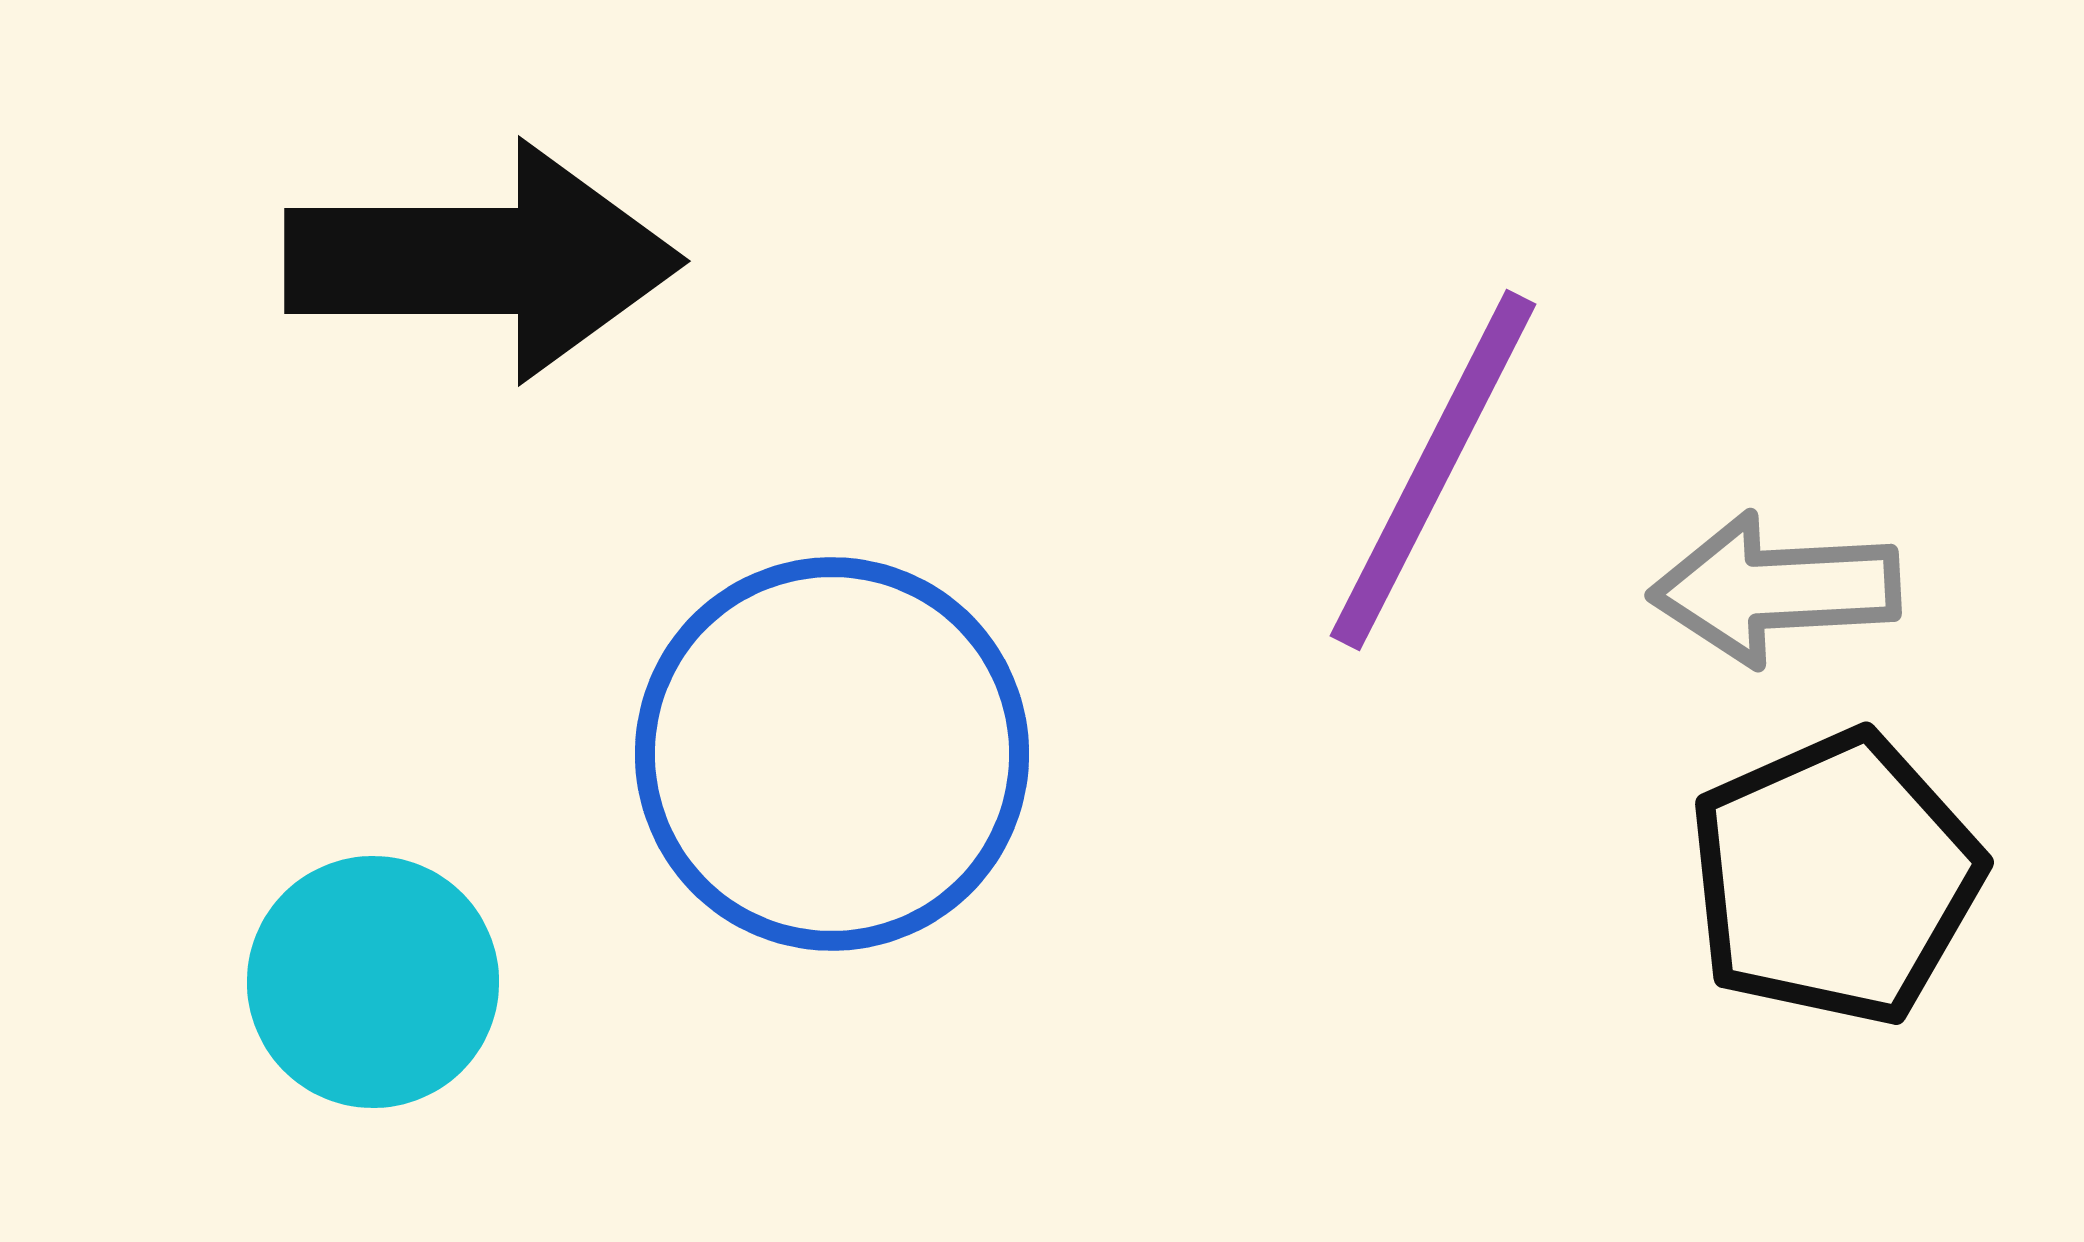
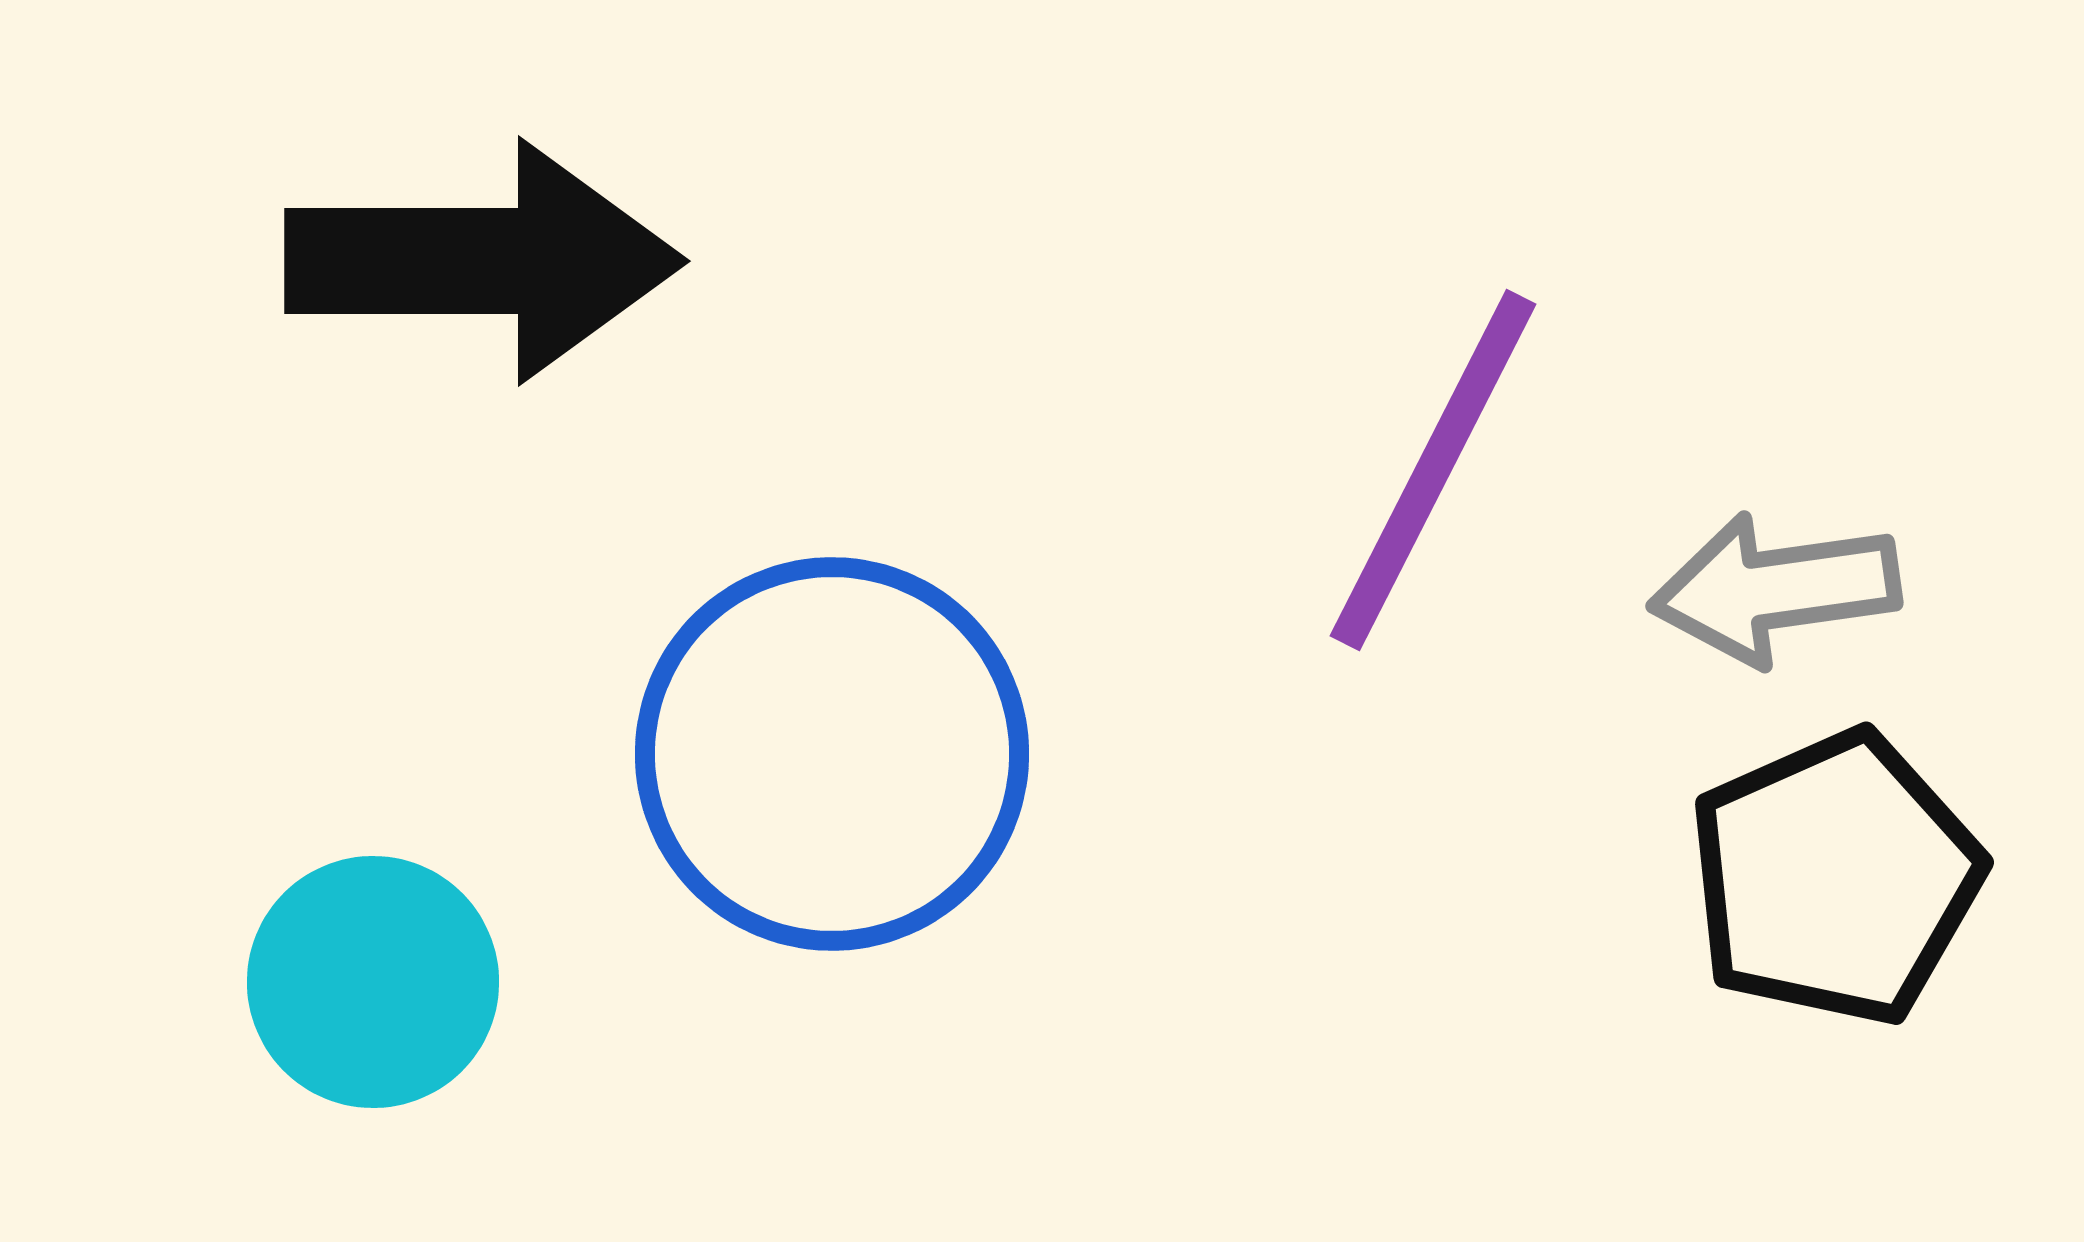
gray arrow: rotated 5 degrees counterclockwise
